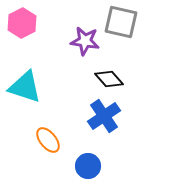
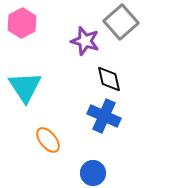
gray square: rotated 36 degrees clockwise
purple star: rotated 8 degrees clockwise
black diamond: rotated 28 degrees clockwise
cyan triangle: rotated 39 degrees clockwise
blue cross: rotated 32 degrees counterclockwise
blue circle: moved 5 px right, 7 px down
